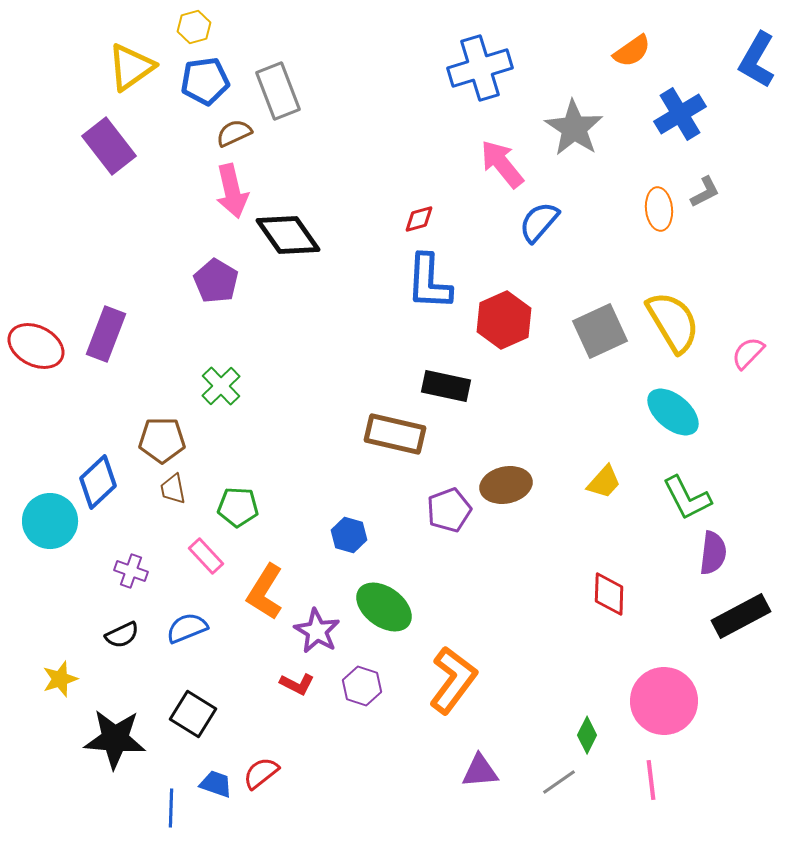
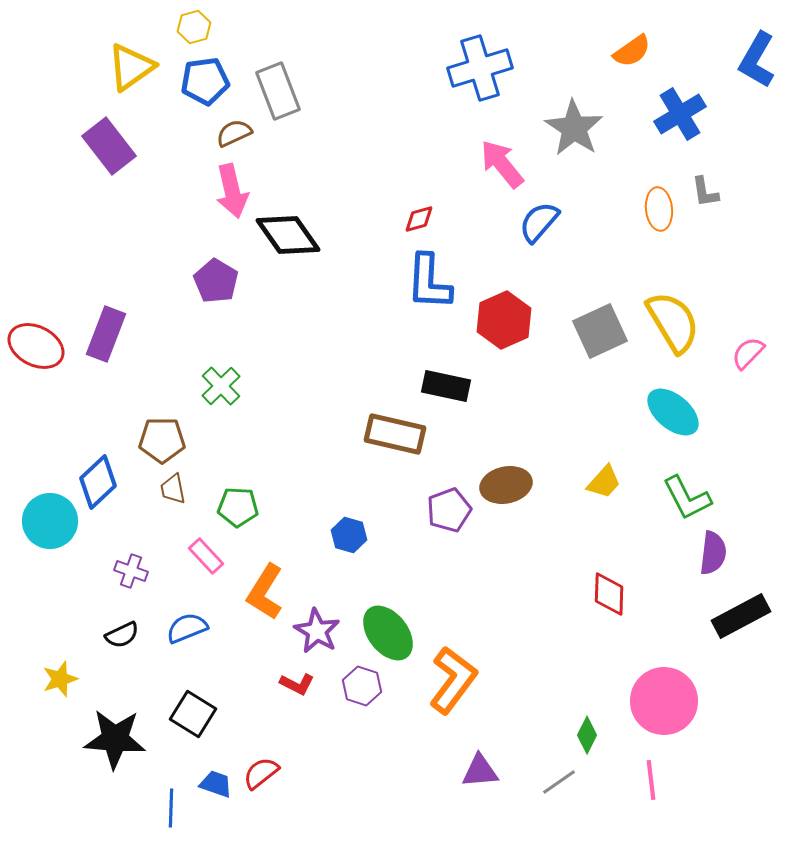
gray L-shape at (705, 192): rotated 108 degrees clockwise
green ellipse at (384, 607): moved 4 px right, 26 px down; rotated 16 degrees clockwise
